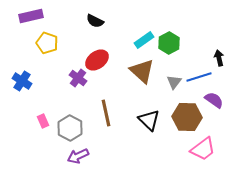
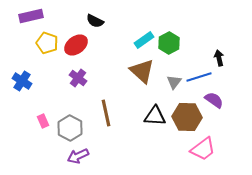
red ellipse: moved 21 px left, 15 px up
black triangle: moved 6 px right, 4 px up; rotated 40 degrees counterclockwise
